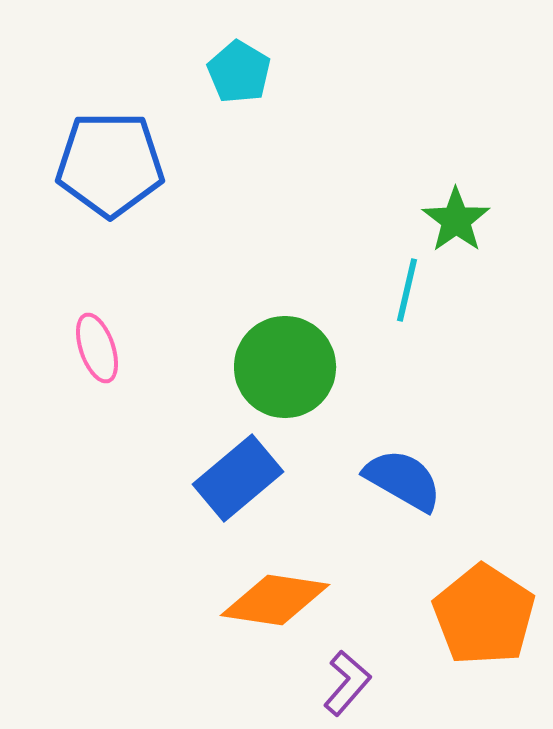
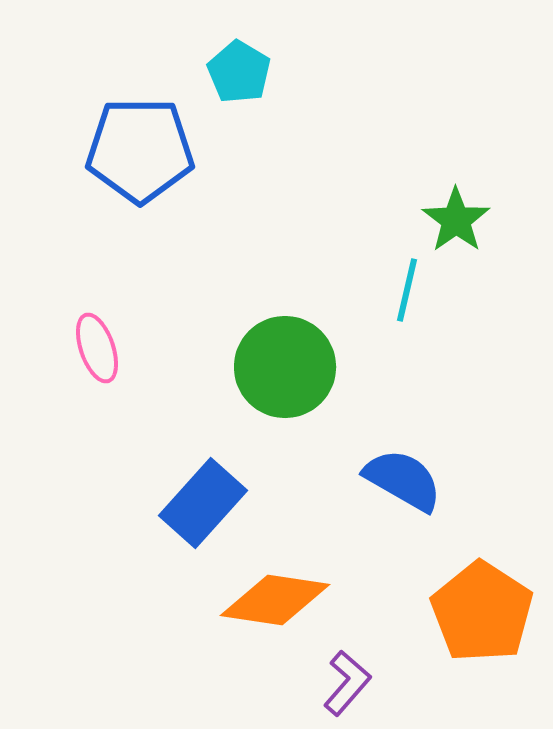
blue pentagon: moved 30 px right, 14 px up
blue rectangle: moved 35 px left, 25 px down; rotated 8 degrees counterclockwise
orange pentagon: moved 2 px left, 3 px up
